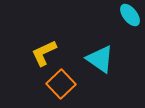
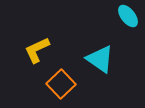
cyan ellipse: moved 2 px left, 1 px down
yellow L-shape: moved 7 px left, 3 px up
